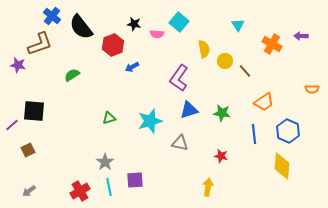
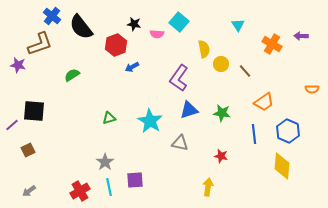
red hexagon: moved 3 px right
yellow circle: moved 4 px left, 3 px down
cyan star: rotated 25 degrees counterclockwise
